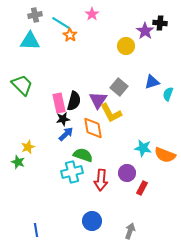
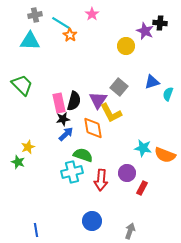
purple star: rotated 12 degrees counterclockwise
